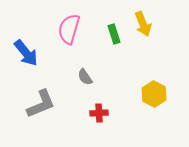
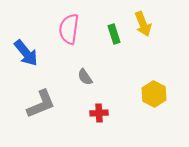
pink semicircle: rotated 8 degrees counterclockwise
